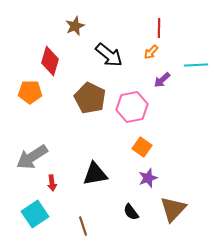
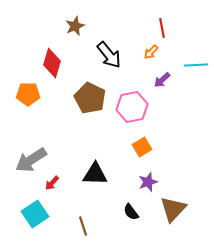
red line: moved 3 px right; rotated 12 degrees counterclockwise
black arrow: rotated 12 degrees clockwise
red diamond: moved 2 px right, 2 px down
orange pentagon: moved 2 px left, 2 px down
orange square: rotated 24 degrees clockwise
gray arrow: moved 1 px left, 3 px down
black triangle: rotated 12 degrees clockwise
purple star: moved 4 px down
red arrow: rotated 49 degrees clockwise
